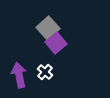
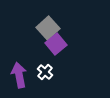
purple square: moved 1 px down
